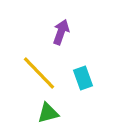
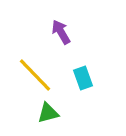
purple arrow: rotated 50 degrees counterclockwise
yellow line: moved 4 px left, 2 px down
